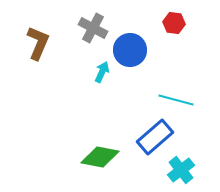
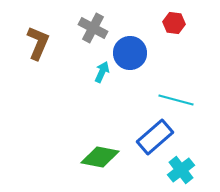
blue circle: moved 3 px down
